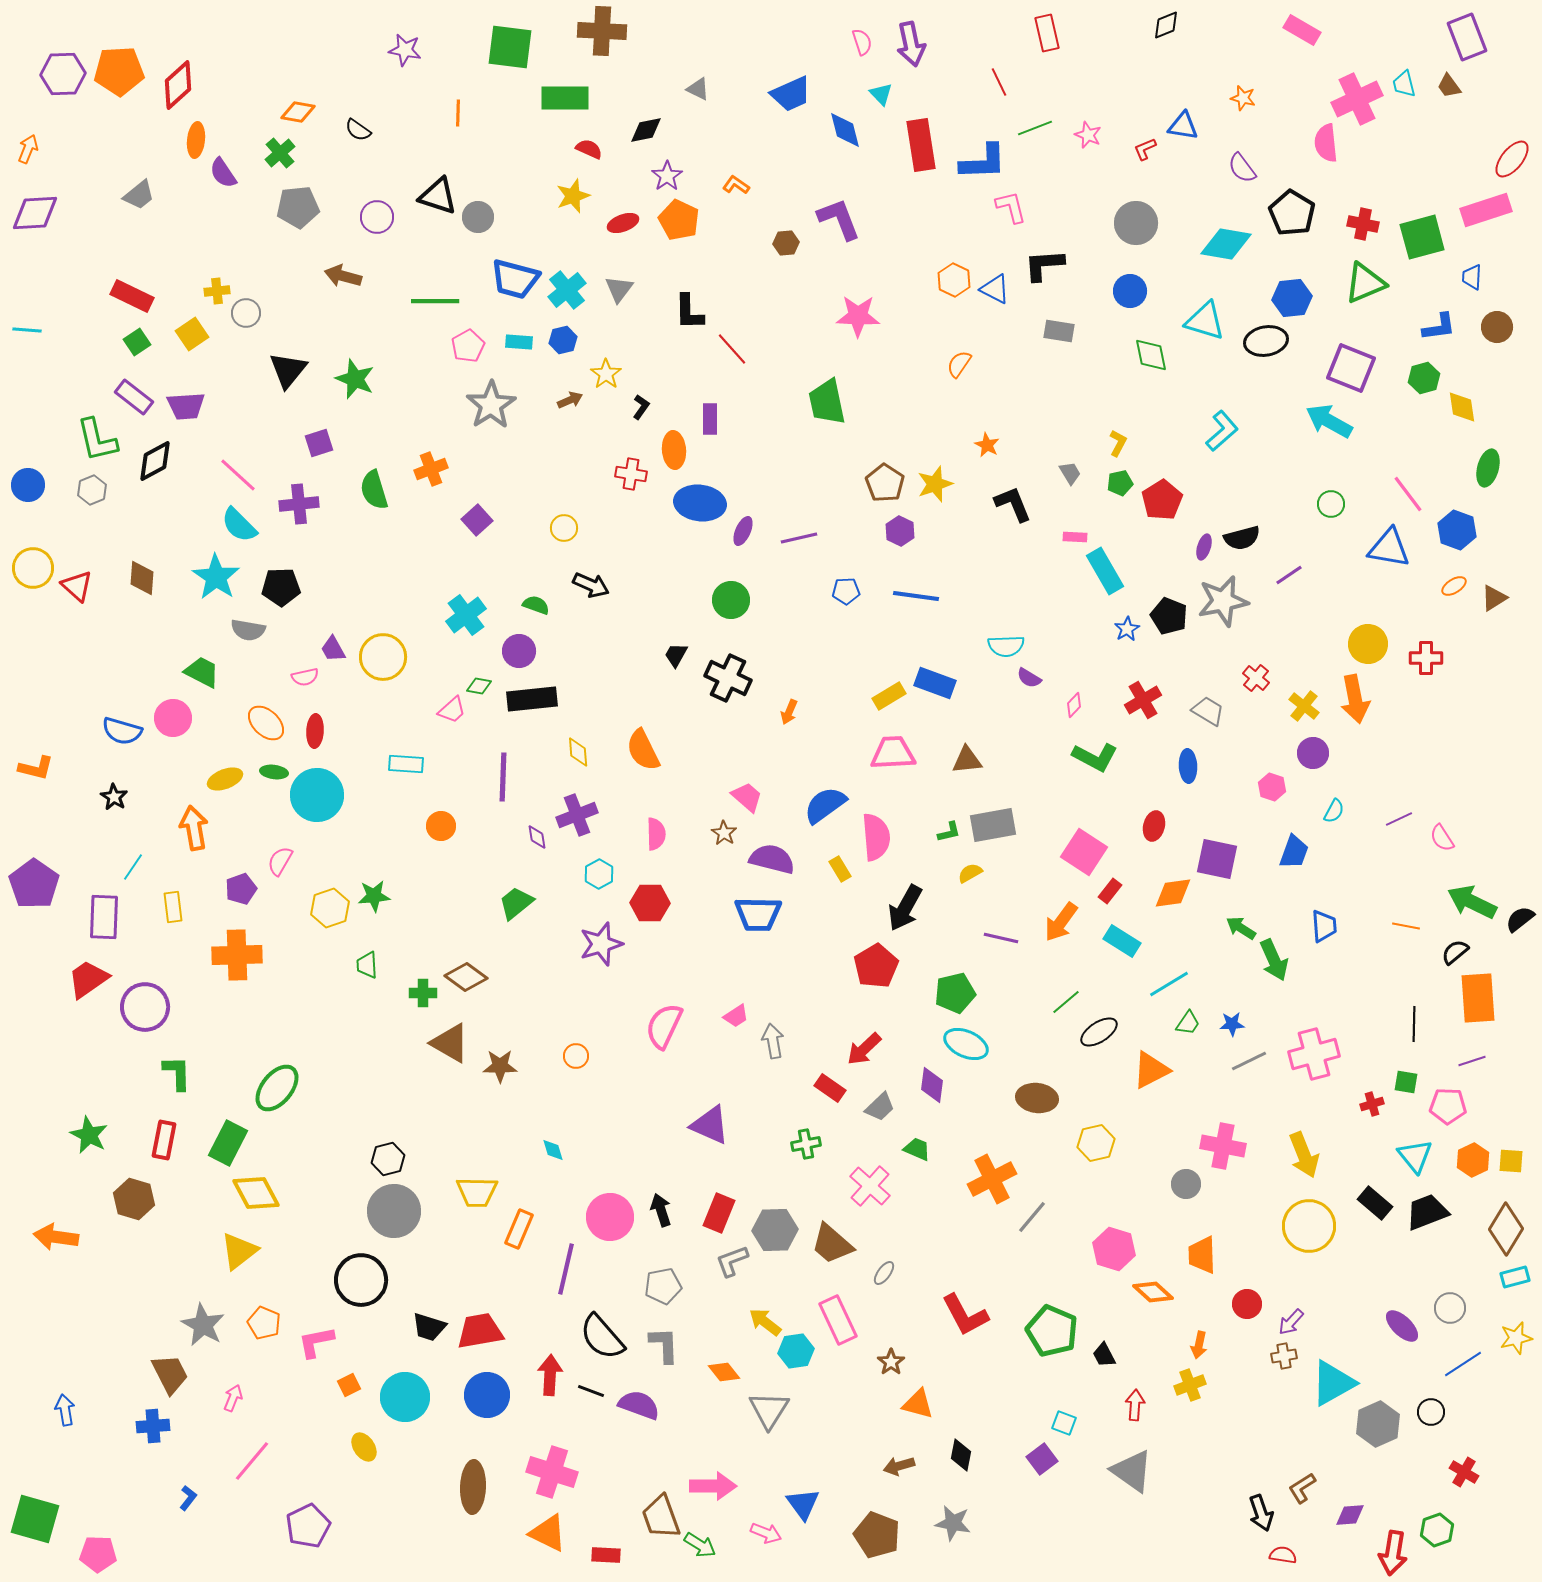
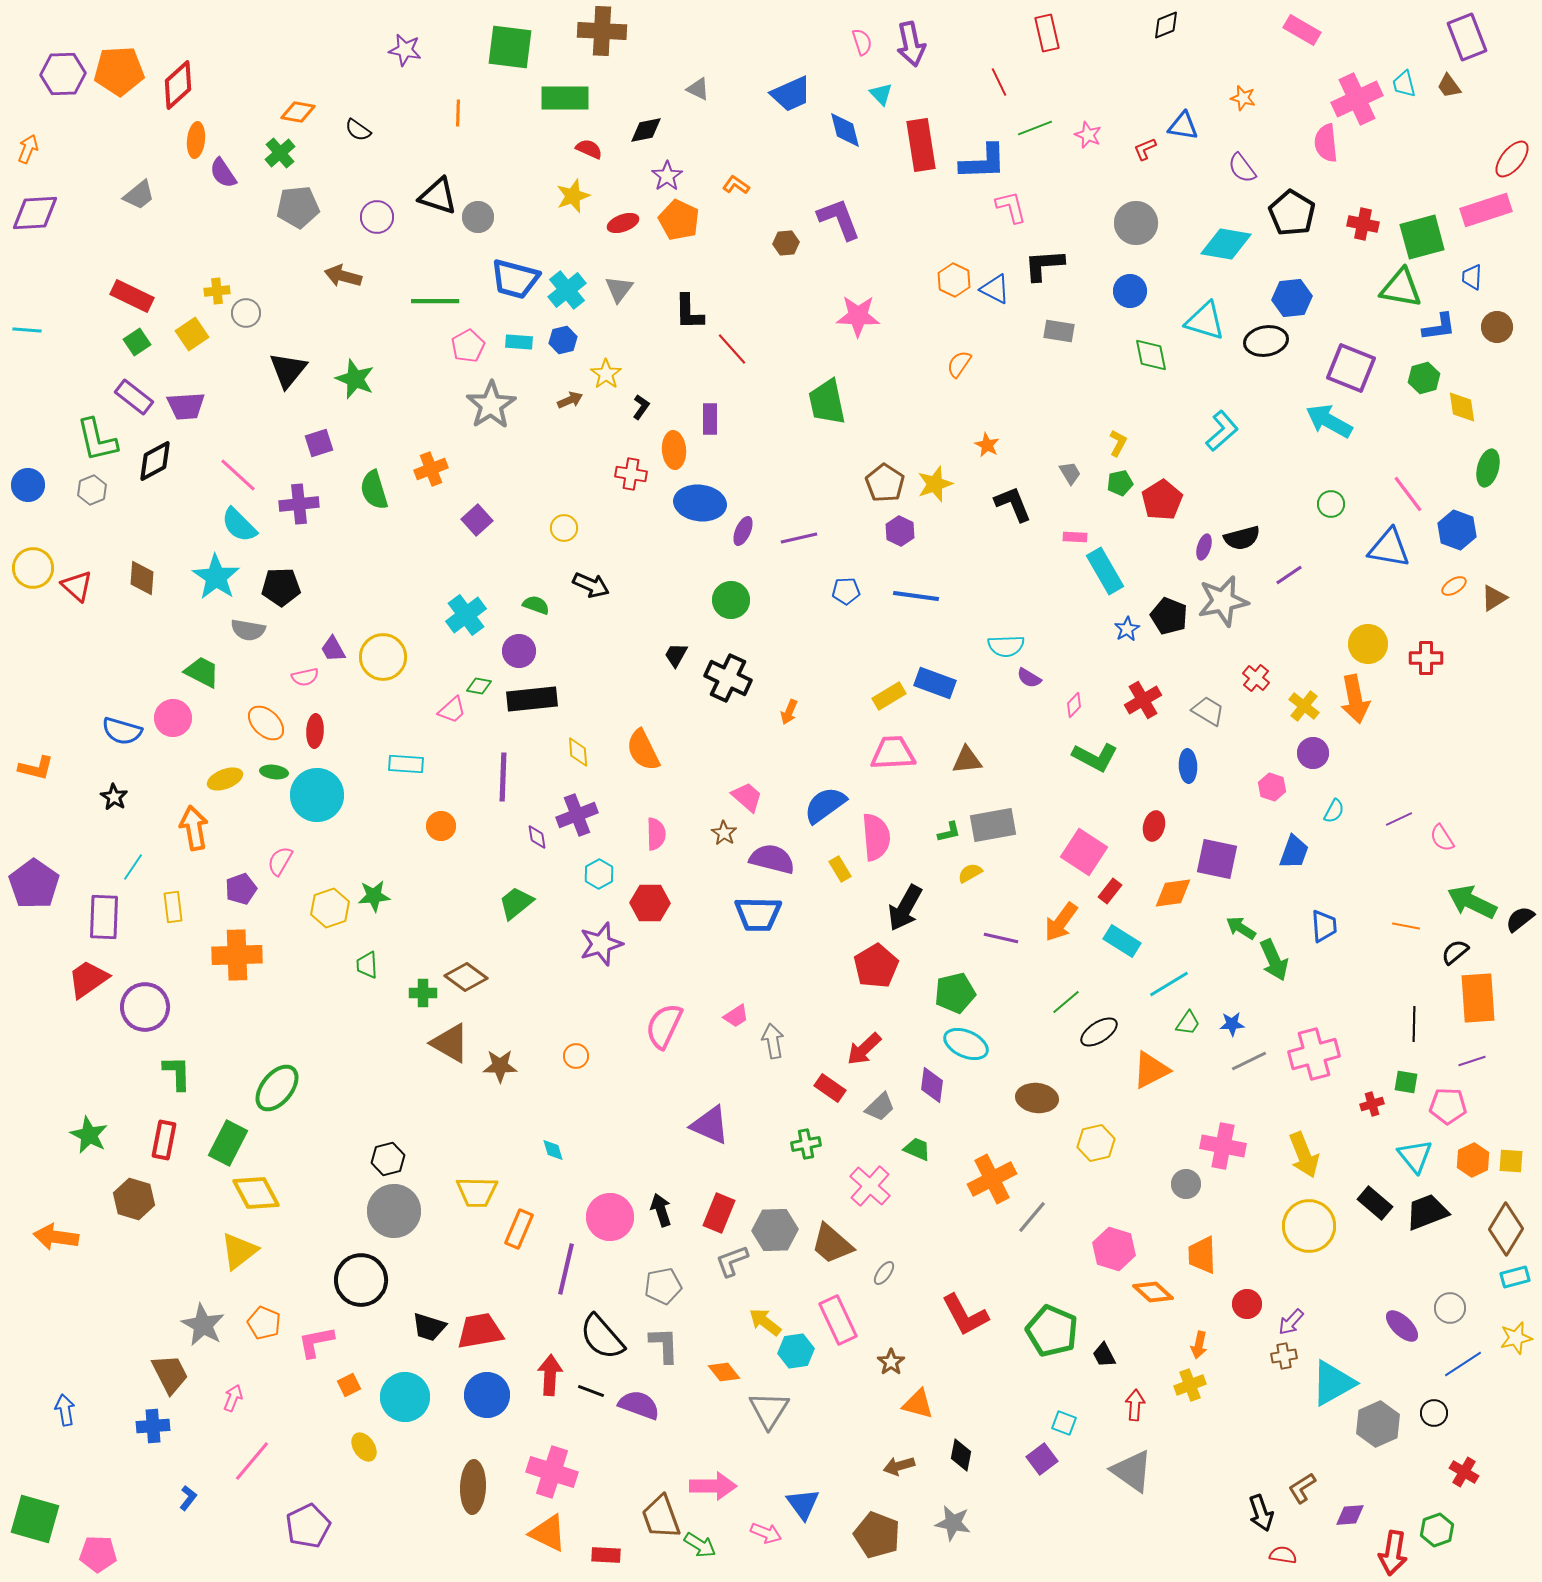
green triangle at (1365, 283): moved 36 px right, 5 px down; rotated 33 degrees clockwise
black circle at (1431, 1412): moved 3 px right, 1 px down
